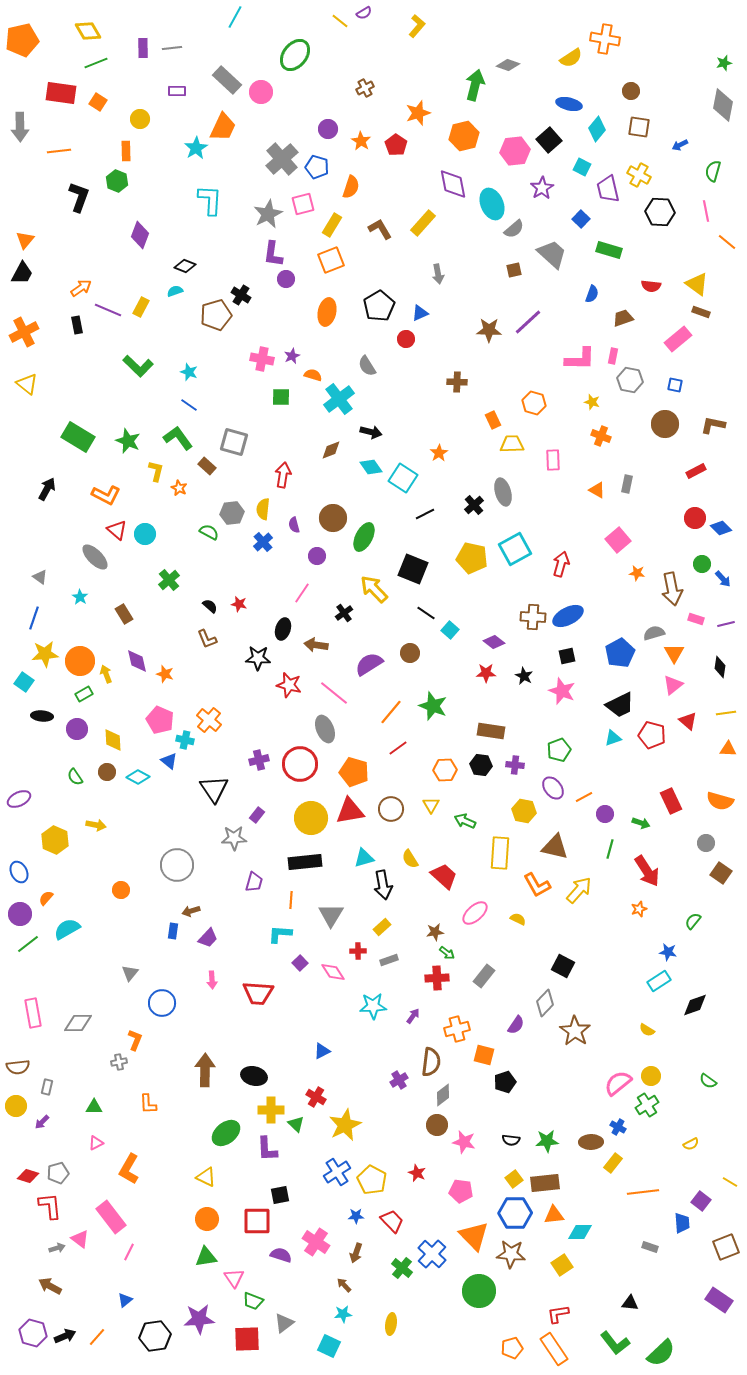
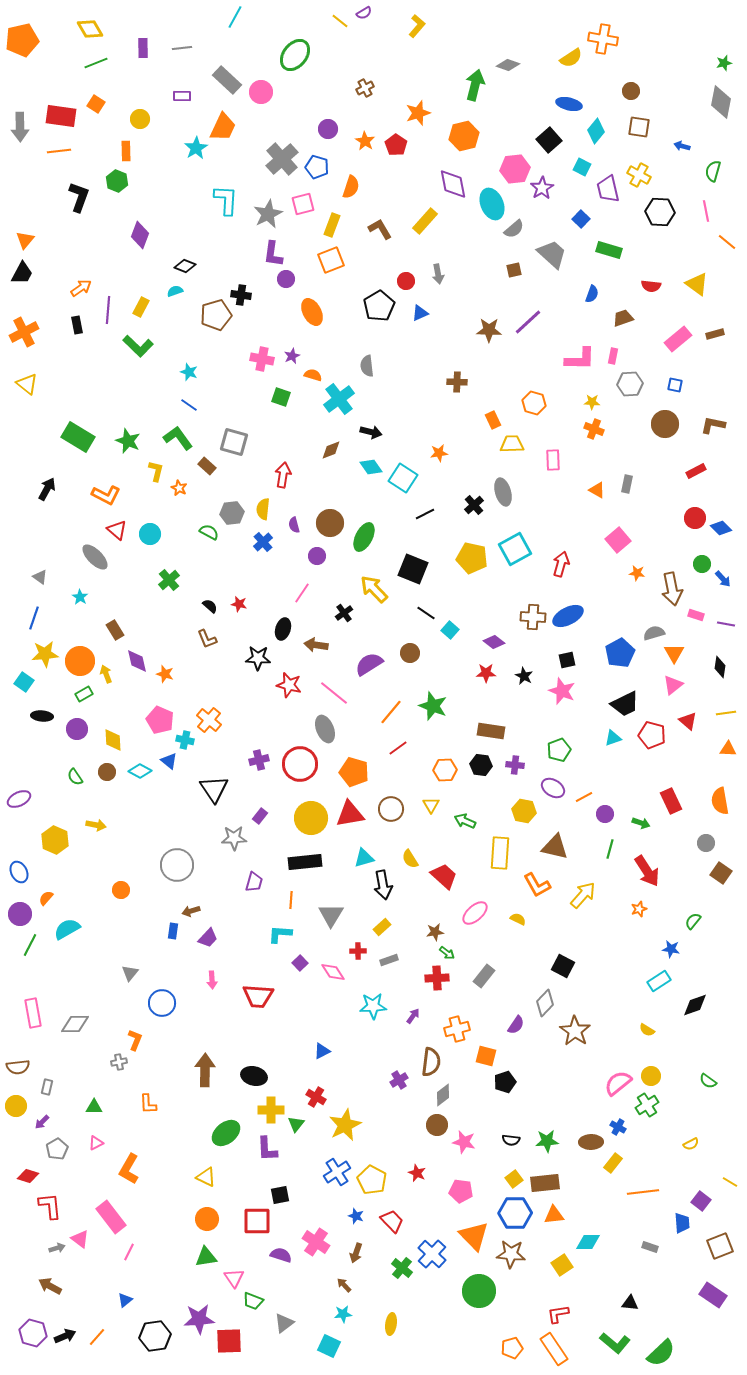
yellow diamond at (88, 31): moved 2 px right, 2 px up
orange cross at (605, 39): moved 2 px left
gray line at (172, 48): moved 10 px right
purple rectangle at (177, 91): moved 5 px right, 5 px down
red rectangle at (61, 93): moved 23 px down
orange square at (98, 102): moved 2 px left, 2 px down
gray diamond at (723, 105): moved 2 px left, 3 px up
cyan diamond at (597, 129): moved 1 px left, 2 px down
orange star at (361, 141): moved 4 px right
blue arrow at (680, 145): moved 2 px right, 1 px down; rotated 42 degrees clockwise
pink hexagon at (515, 151): moved 18 px down
cyan L-shape at (210, 200): moved 16 px right
yellow rectangle at (423, 223): moved 2 px right, 2 px up
yellow rectangle at (332, 225): rotated 10 degrees counterclockwise
black cross at (241, 295): rotated 24 degrees counterclockwise
purple line at (108, 310): rotated 72 degrees clockwise
orange ellipse at (327, 312): moved 15 px left; rotated 40 degrees counterclockwise
brown rectangle at (701, 312): moved 14 px right, 22 px down; rotated 36 degrees counterclockwise
red circle at (406, 339): moved 58 px up
green L-shape at (138, 366): moved 20 px up
gray semicircle at (367, 366): rotated 25 degrees clockwise
gray hexagon at (630, 380): moved 4 px down; rotated 15 degrees counterclockwise
green square at (281, 397): rotated 18 degrees clockwise
yellow star at (592, 402): rotated 14 degrees counterclockwise
orange cross at (601, 436): moved 7 px left, 7 px up
orange star at (439, 453): rotated 24 degrees clockwise
brown circle at (333, 518): moved 3 px left, 5 px down
cyan circle at (145, 534): moved 5 px right
brown rectangle at (124, 614): moved 9 px left, 16 px down
pink rectangle at (696, 619): moved 4 px up
purple line at (726, 624): rotated 24 degrees clockwise
black square at (567, 656): moved 4 px down
black trapezoid at (620, 705): moved 5 px right, 1 px up
cyan diamond at (138, 777): moved 2 px right, 6 px up
purple ellipse at (553, 788): rotated 20 degrees counterclockwise
orange semicircle at (720, 801): rotated 64 degrees clockwise
red triangle at (350, 811): moved 3 px down
purple rectangle at (257, 815): moved 3 px right, 1 px down
yellow arrow at (579, 890): moved 4 px right, 5 px down
green line at (28, 944): moved 2 px right, 1 px down; rotated 25 degrees counterclockwise
blue star at (668, 952): moved 3 px right, 3 px up
red trapezoid at (258, 993): moved 3 px down
gray diamond at (78, 1023): moved 3 px left, 1 px down
orange square at (484, 1055): moved 2 px right, 1 px down
green triangle at (296, 1124): rotated 24 degrees clockwise
gray pentagon at (58, 1173): moved 1 px left, 24 px up; rotated 15 degrees counterclockwise
blue star at (356, 1216): rotated 21 degrees clockwise
cyan diamond at (580, 1232): moved 8 px right, 10 px down
brown square at (726, 1247): moved 6 px left, 1 px up
purple rectangle at (719, 1300): moved 6 px left, 5 px up
red square at (247, 1339): moved 18 px left, 2 px down
green L-shape at (615, 1343): rotated 12 degrees counterclockwise
